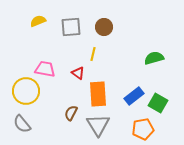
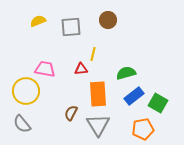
brown circle: moved 4 px right, 7 px up
green semicircle: moved 28 px left, 15 px down
red triangle: moved 3 px right, 4 px up; rotated 40 degrees counterclockwise
